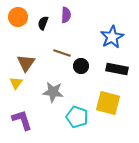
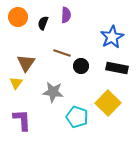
black rectangle: moved 1 px up
yellow square: rotated 30 degrees clockwise
purple L-shape: rotated 15 degrees clockwise
